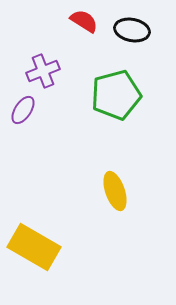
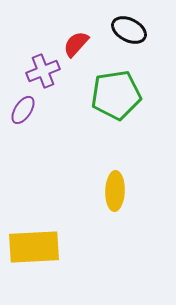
red semicircle: moved 8 px left, 23 px down; rotated 80 degrees counterclockwise
black ellipse: moved 3 px left; rotated 16 degrees clockwise
green pentagon: rotated 6 degrees clockwise
yellow ellipse: rotated 21 degrees clockwise
yellow rectangle: rotated 33 degrees counterclockwise
